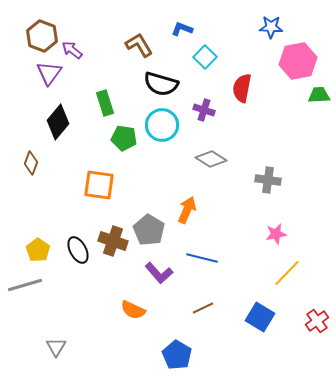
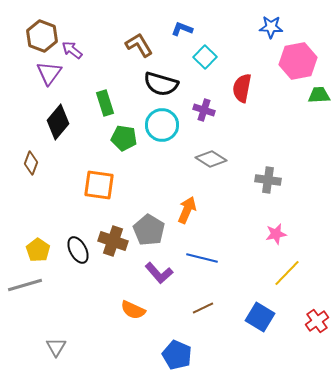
blue pentagon: rotated 8 degrees counterclockwise
